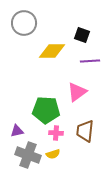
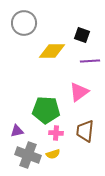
pink triangle: moved 2 px right
